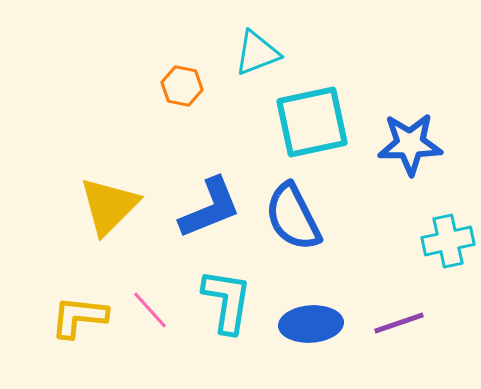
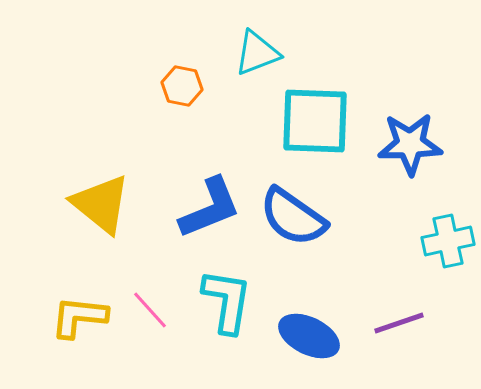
cyan square: moved 3 px right, 1 px up; rotated 14 degrees clockwise
yellow triangle: moved 8 px left, 2 px up; rotated 36 degrees counterclockwise
blue semicircle: rotated 28 degrees counterclockwise
blue ellipse: moved 2 px left, 12 px down; rotated 30 degrees clockwise
